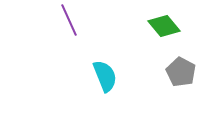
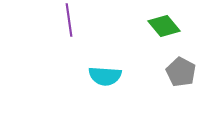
purple line: rotated 16 degrees clockwise
cyan semicircle: rotated 116 degrees clockwise
